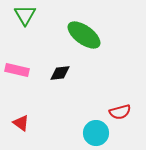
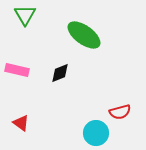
black diamond: rotated 15 degrees counterclockwise
